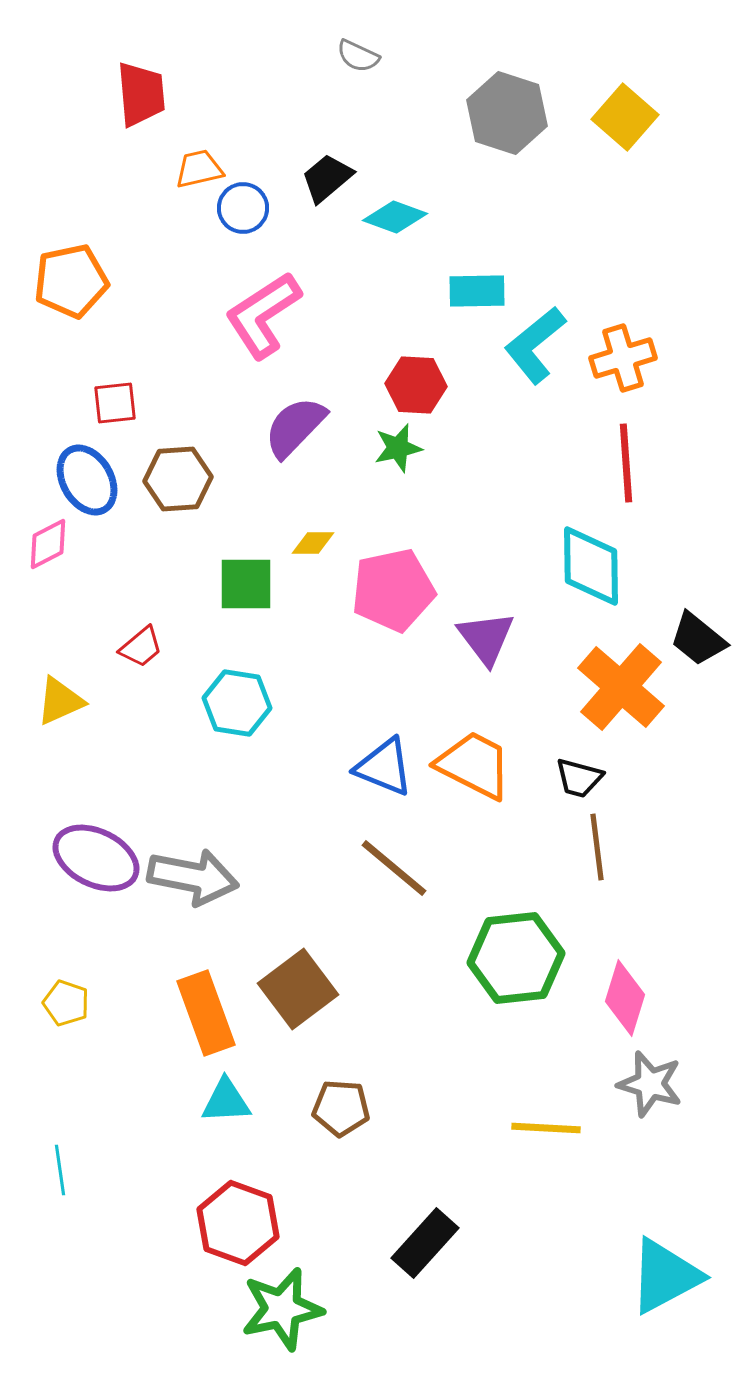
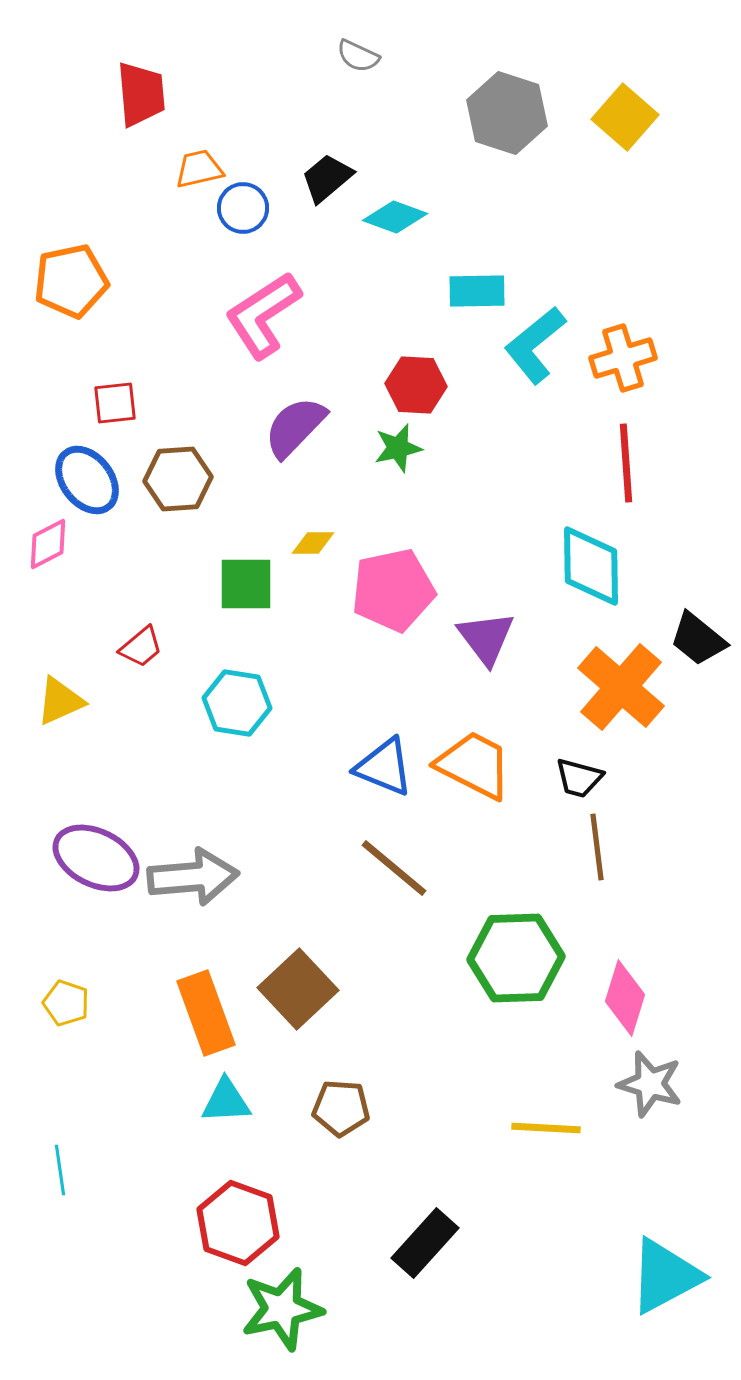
blue ellipse at (87, 480): rotated 8 degrees counterclockwise
gray arrow at (193, 877): rotated 16 degrees counterclockwise
green hexagon at (516, 958): rotated 4 degrees clockwise
brown square at (298, 989): rotated 6 degrees counterclockwise
